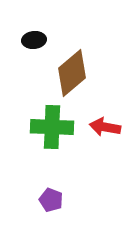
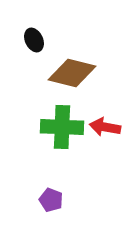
black ellipse: rotated 70 degrees clockwise
brown diamond: rotated 54 degrees clockwise
green cross: moved 10 px right
